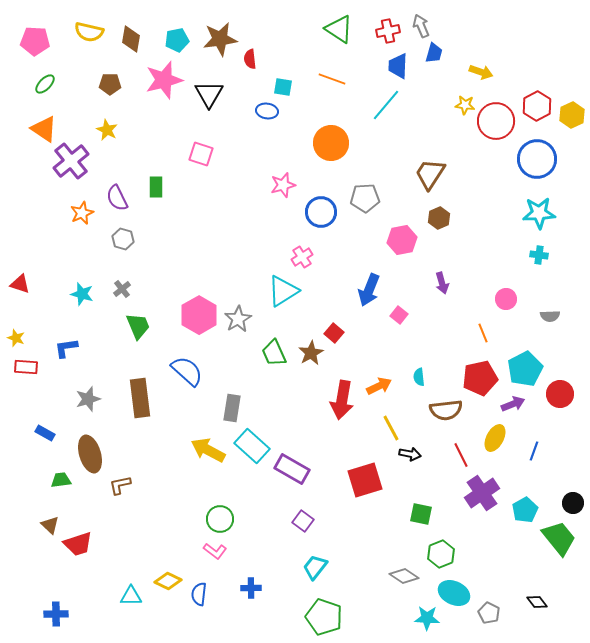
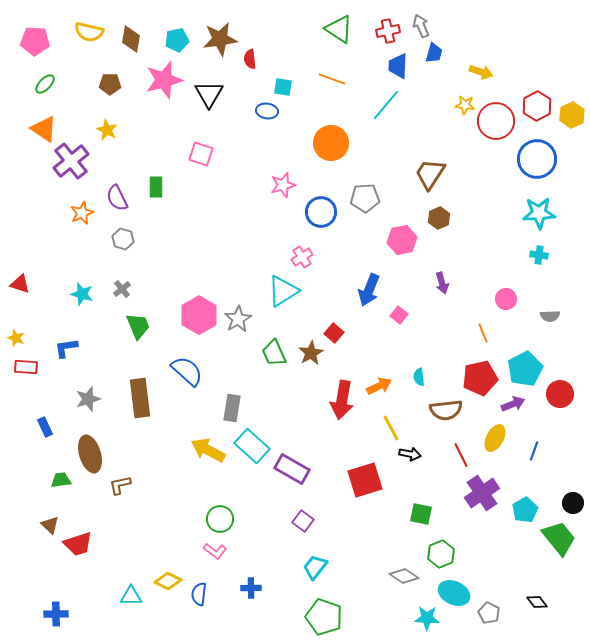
blue rectangle at (45, 433): moved 6 px up; rotated 36 degrees clockwise
